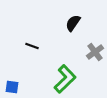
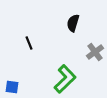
black semicircle: rotated 18 degrees counterclockwise
black line: moved 3 px left, 3 px up; rotated 48 degrees clockwise
